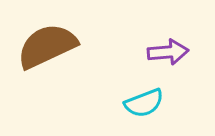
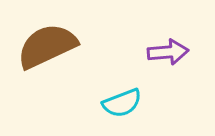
cyan semicircle: moved 22 px left
